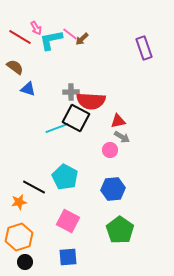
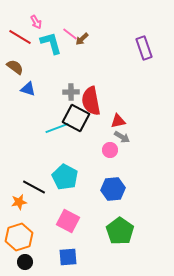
pink arrow: moved 6 px up
cyan L-shape: moved 3 px down; rotated 85 degrees clockwise
red semicircle: rotated 76 degrees clockwise
green pentagon: moved 1 px down
